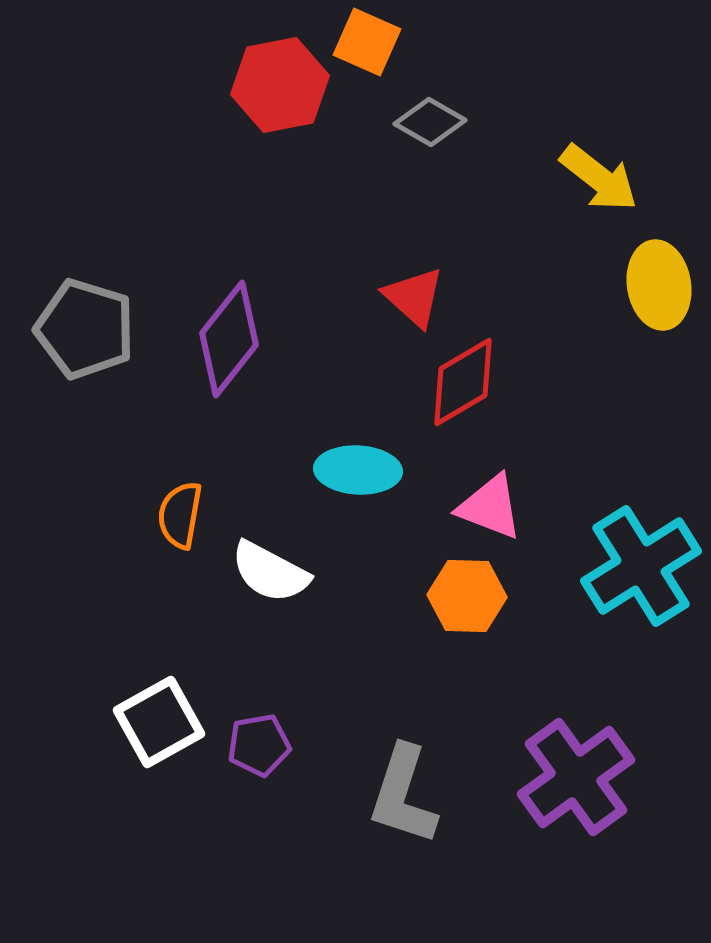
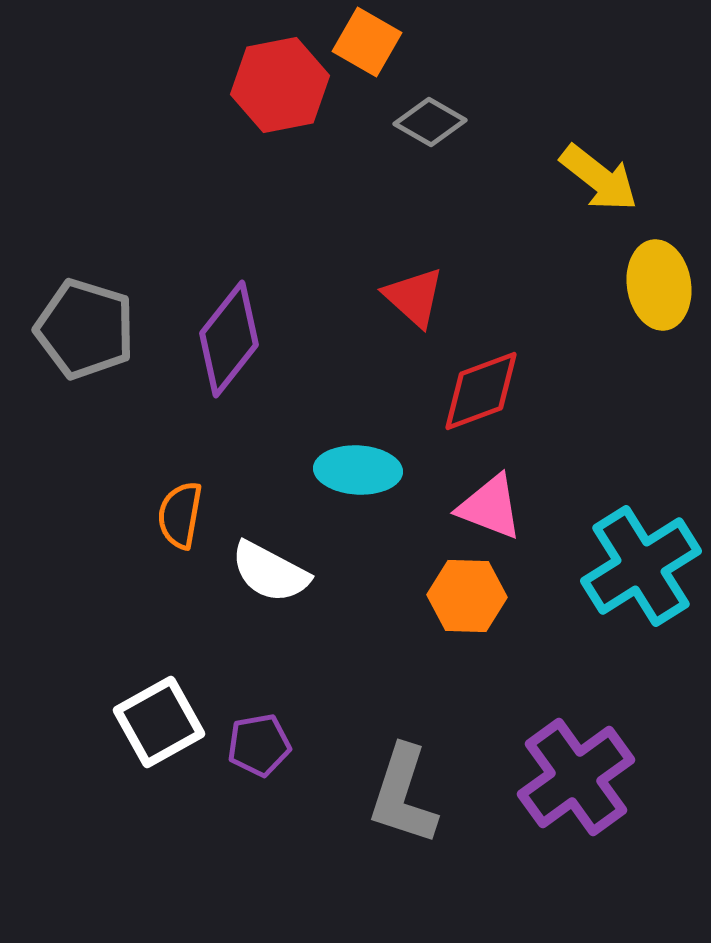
orange square: rotated 6 degrees clockwise
red diamond: moved 18 px right, 9 px down; rotated 10 degrees clockwise
